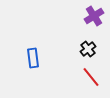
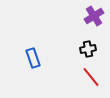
black cross: rotated 28 degrees clockwise
blue rectangle: rotated 12 degrees counterclockwise
